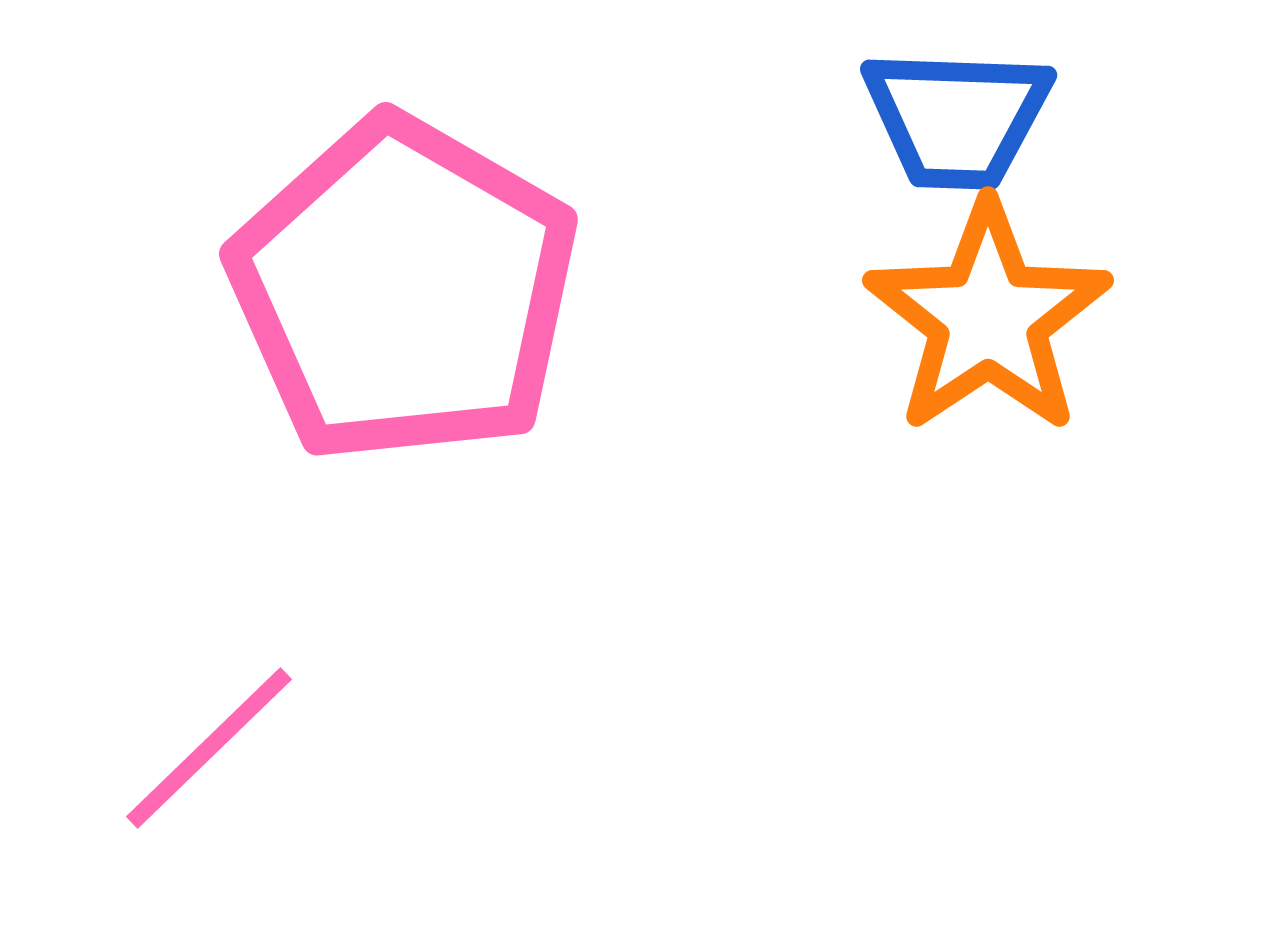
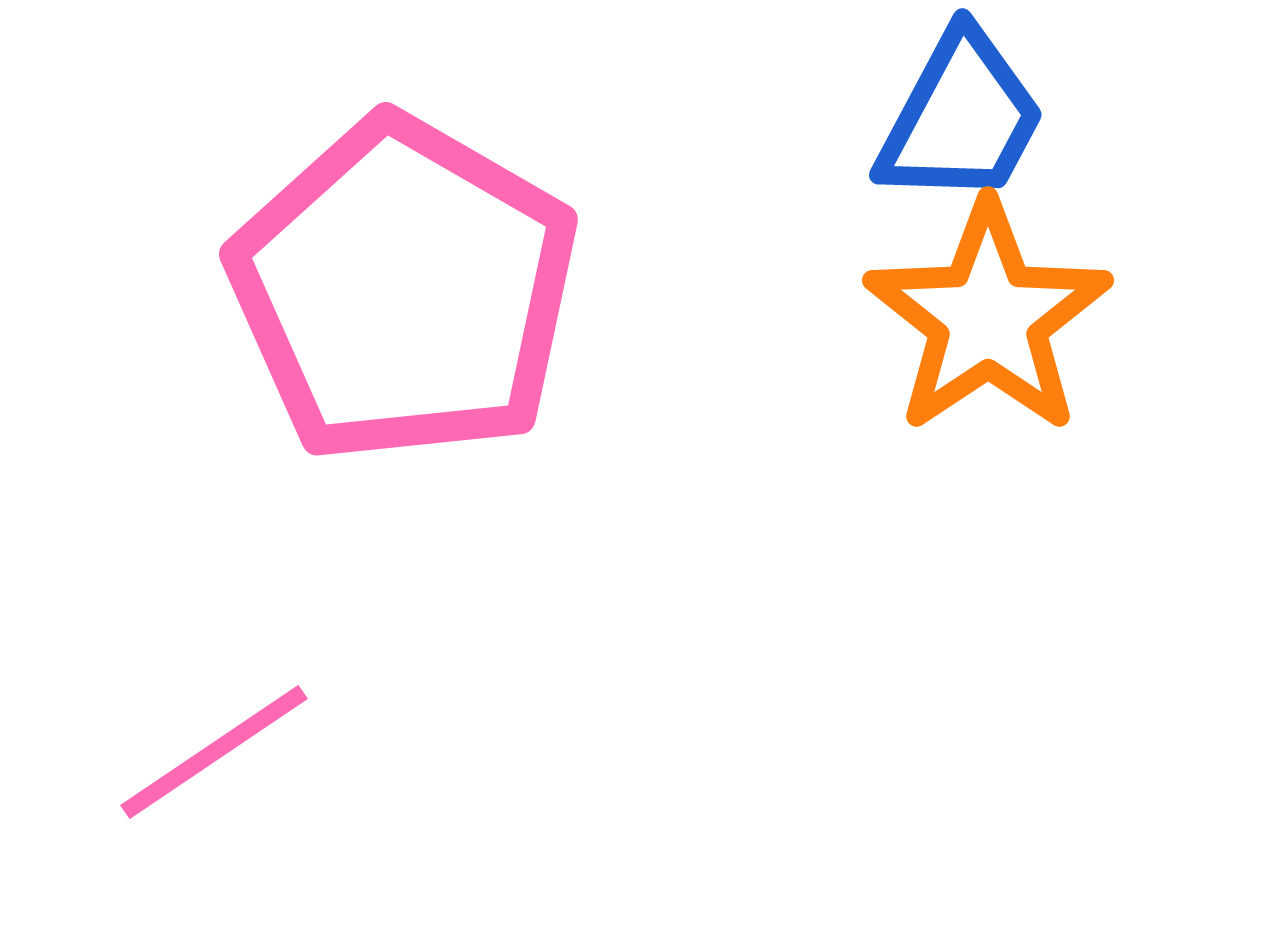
blue trapezoid: moved 4 px right; rotated 64 degrees counterclockwise
pink line: moved 5 px right, 4 px down; rotated 10 degrees clockwise
